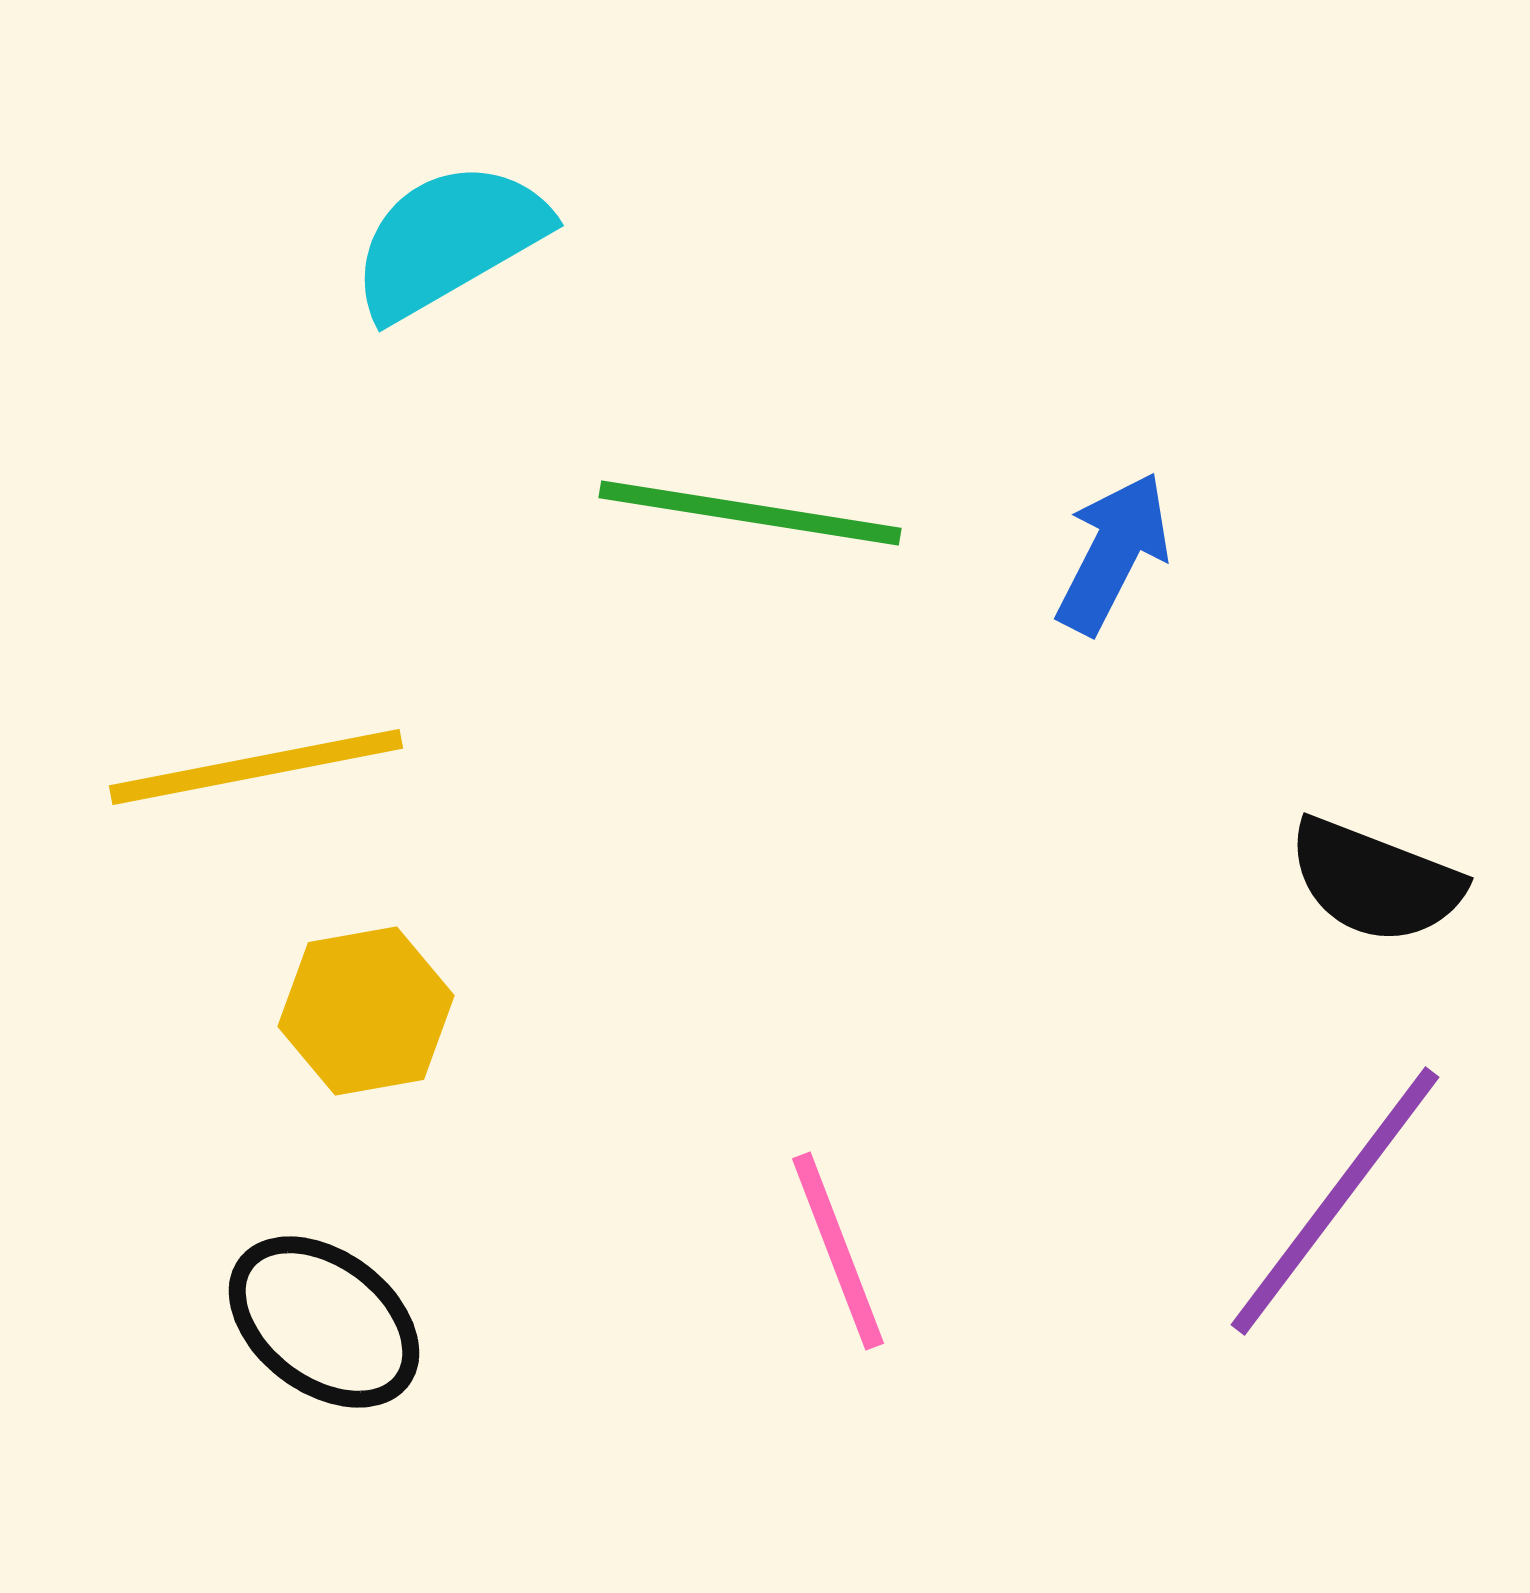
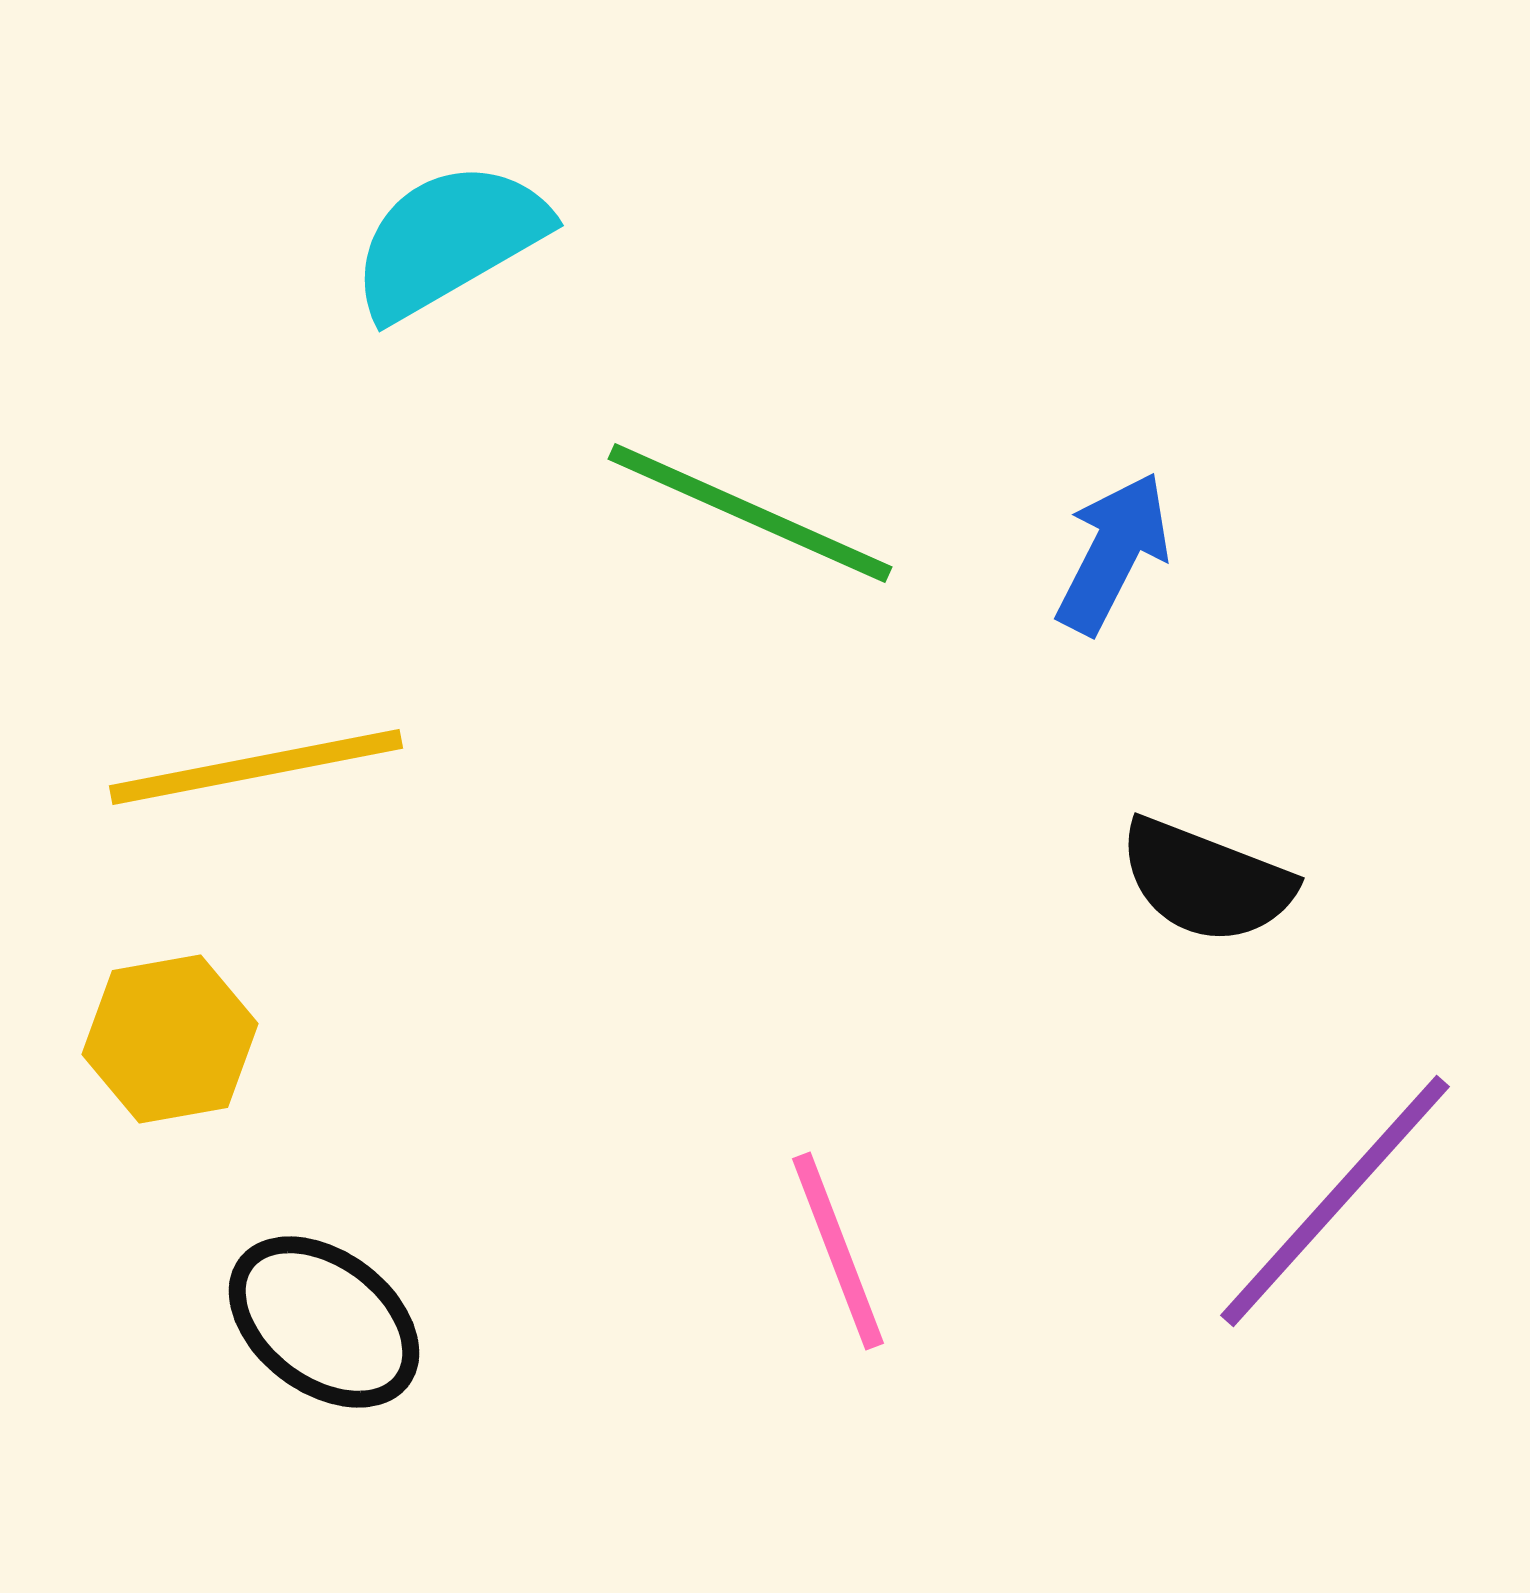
green line: rotated 15 degrees clockwise
black semicircle: moved 169 px left
yellow hexagon: moved 196 px left, 28 px down
purple line: rotated 5 degrees clockwise
